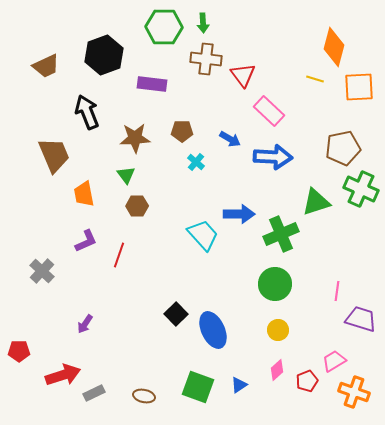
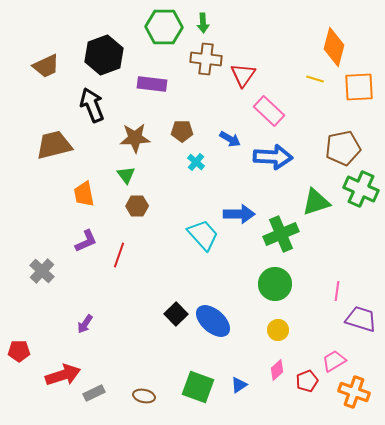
red triangle at (243, 75): rotated 12 degrees clockwise
black arrow at (87, 112): moved 5 px right, 7 px up
brown trapezoid at (54, 155): moved 10 px up; rotated 81 degrees counterclockwise
blue ellipse at (213, 330): moved 9 px up; rotated 24 degrees counterclockwise
